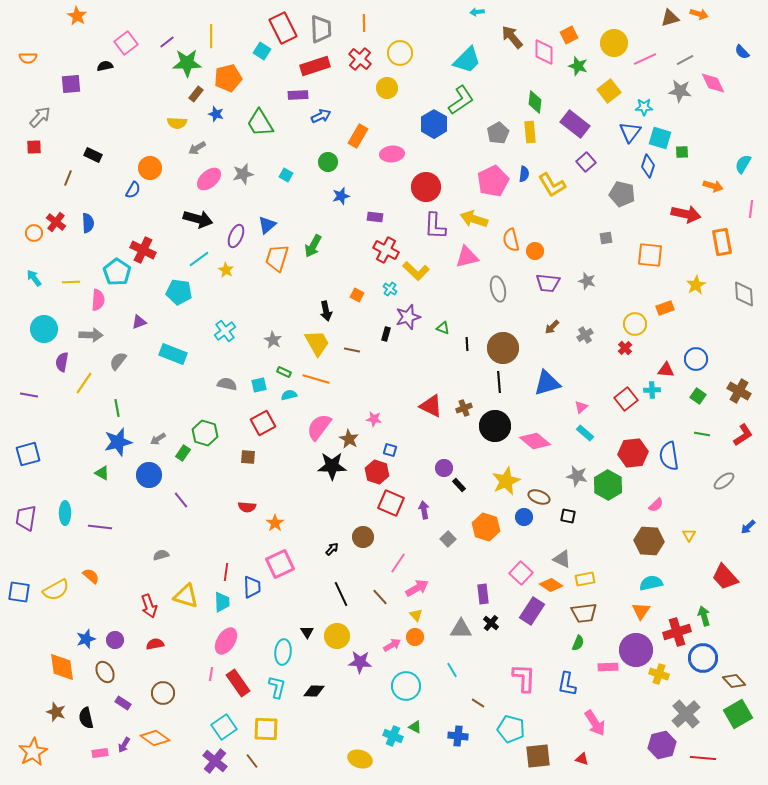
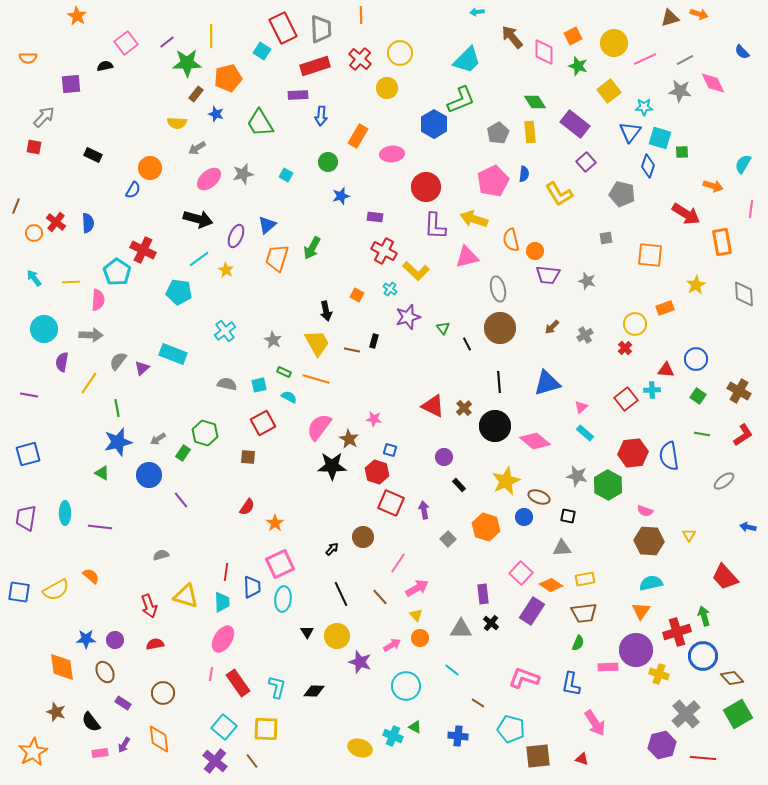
orange line at (364, 23): moved 3 px left, 8 px up
orange square at (569, 35): moved 4 px right, 1 px down
green L-shape at (461, 100): rotated 12 degrees clockwise
green diamond at (535, 102): rotated 40 degrees counterclockwise
blue arrow at (321, 116): rotated 120 degrees clockwise
gray arrow at (40, 117): moved 4 px right
red square at (34, 147): rotated 14 degrees clockwise
brown line at (68, 178): moved 52 px left, 28 px down
yellow L-shape at (552, 185): moved 7 px right, 9 px down
red arrow at (686, 214): rotated 20 degrees clockwise
green arrow at (313, 246): moved 1 px left, 2 px down
red cross at (386, 250): moved 2 px left, 1 px down
purple trapezoid at (548, 283): moved 8 px up
purple triangle at (139, 322): moved 3 px right, 46 px down; rotated 21 degrees counterclockwise
green triangle at (443, 328): rotated 32 degrees clockwise
black rectangle at (386, 334): moved 12 px left, 7 px down
black line at (467, 344): rotated 24 degrees counterclockwise
brown circle at (503, 348): moved 3 px left, 20 px up
yellow line at (84, 383): moved 5 px right
cyan semicircle at (289, 395): moved 2 px down; rotated 42 degrees clockwise
red triangle at (431, 406): moved 2 px right
brown cross at (464, 408): rotated 21 degrees counterclockwise
purple circle at (444, 468): moved 11 px up
pink semicircle at (656, 505): moved 11 px left, 6 px down; rotated 63 degrees clockwise
red semicircle at (247, 507): rotated 60 degrees counterclockwise
blue arrow at (748, 527): rotated 56 degrees clockwise
gray triangle at (562, 559): moved 11 px up; rotated 30 degrees counterclockwise
orange circle at (415, 637): moved 5 px right, 1 px down
blue star at (86, 639): rotated 18 degrees clockwise
pink ellipse at (226, 641): moved 3 px left, 2 px up
cyan ellipse at (283, 652): moved 53 px up
blue circle at (703, 658): moved 2 px up
purple star at (360, 662): rotated 15 degrees clockwise
cyan line at (452, 670): rotated 21 degrees counterclockwise
pink L-shape at (524, 678): rotated 72 degrees counterclockwise
brown diamond at (734, 681): moved 2 px left, 3 px up
blue L-shape at (567, 684): moved 4 px right
black semicircle at (86, 718): moved 5 px right, 4 px down; rotated 25 degrees counterclockwise
cyan square at (224, 727): rotated 15 degrees counterclockwise
orange diamond at (155, 738): moved 4 px right, 1 px down; rotated 48 degrees clockwise
yellow ellipse at (360, 759): moved 11 px up
